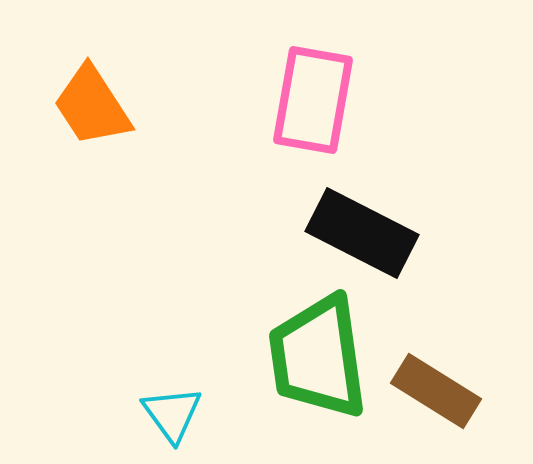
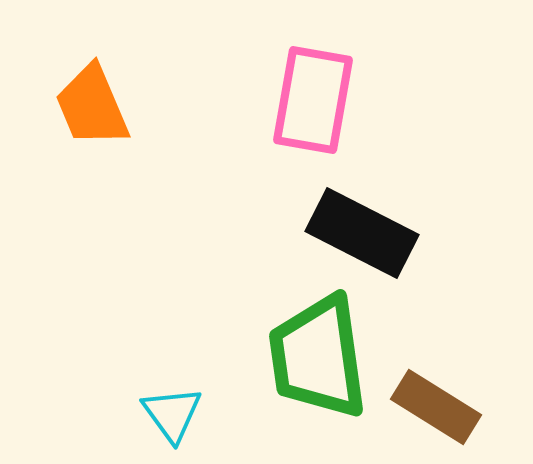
orange trapezoid: rotated 10 degrees clockwise
brown rectangle: moved 16 px down
